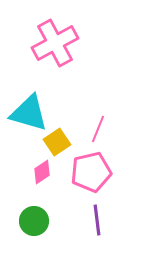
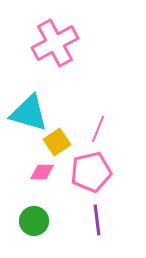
pink diamond: rotated 35 degrees clockwise
